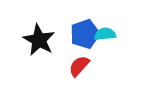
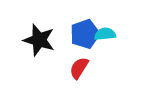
black star: rotated 12 degrees counterclockwise
red semicircle: moved 2 px down; rotated 10 degrees counterclockwise
